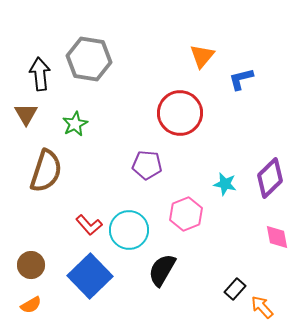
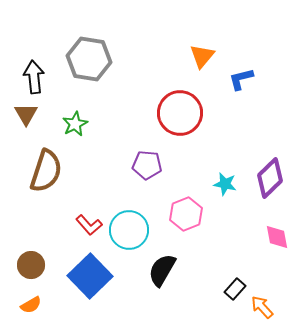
black arrow: moved 6 px left, 3 px down
